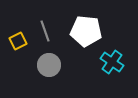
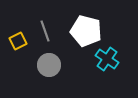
white pentagon: rotated 8 degrees clockwise
cyan cross: moved 5 px left, 3 px up
